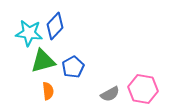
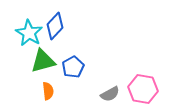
cyan star: rotated 24 degrees clockwise
